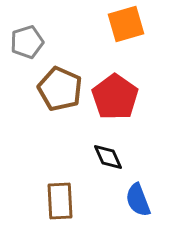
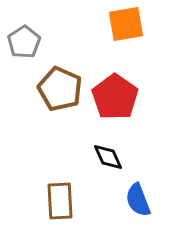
orange square: rotated 6 degrees clockwise
gray pentagon: moved 3 px left; rotated 16 degrees counterclockwise
